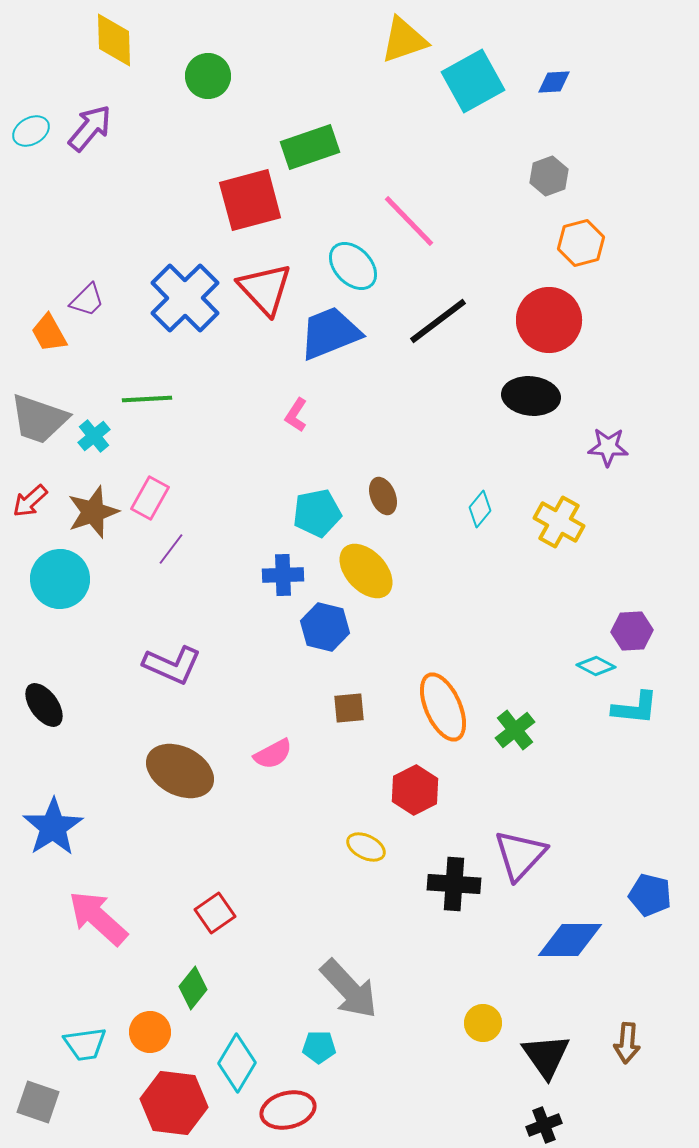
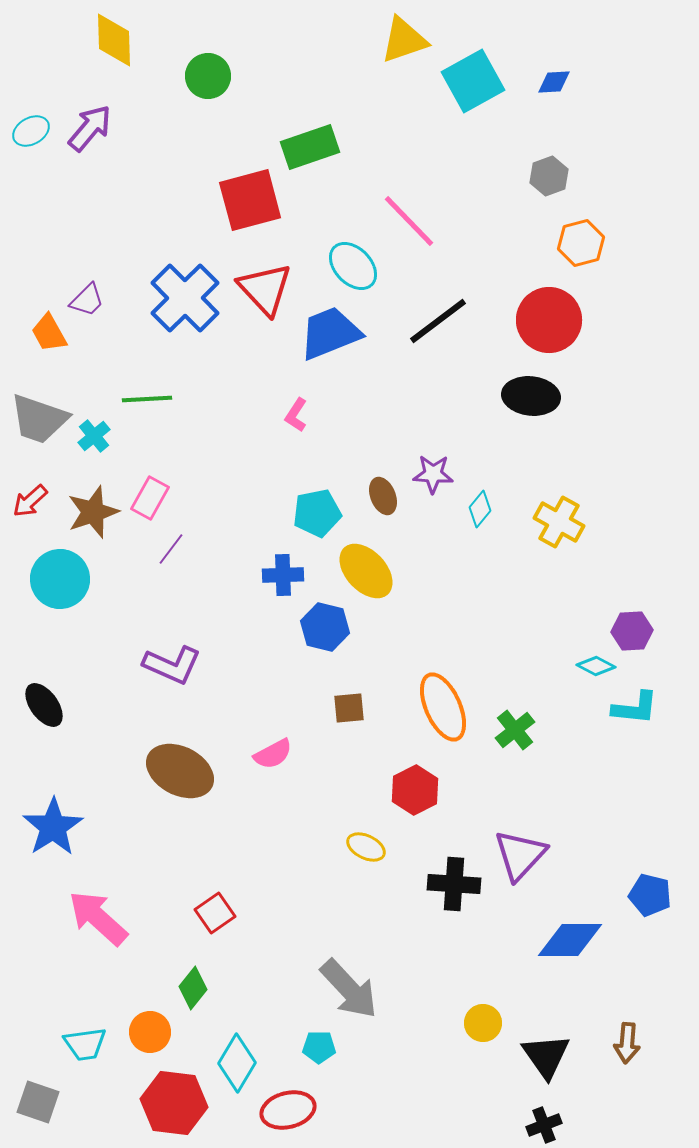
purple star at (608, 447): moved 175 px left, 27 px down
